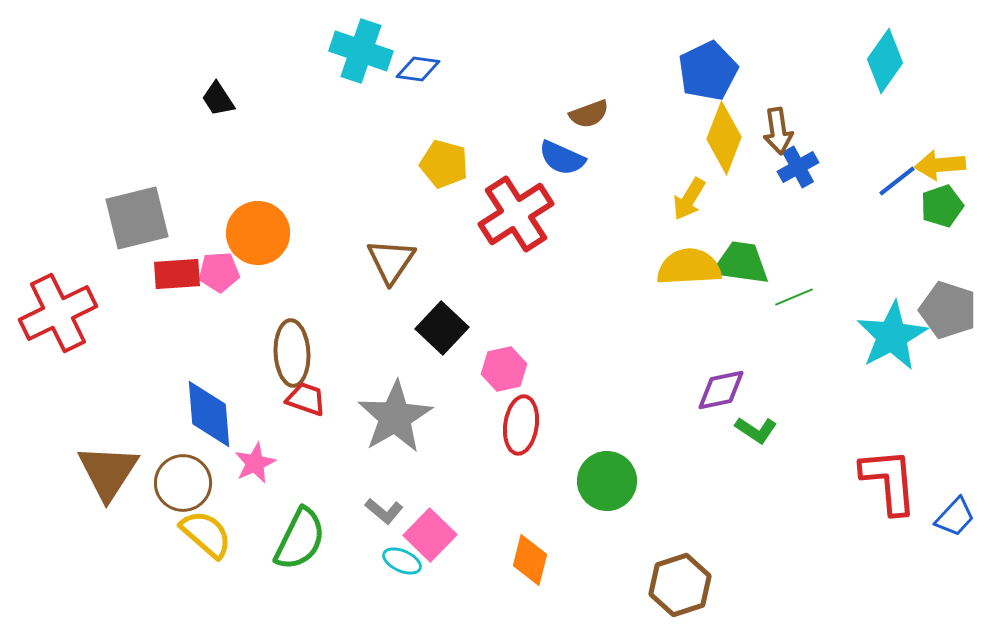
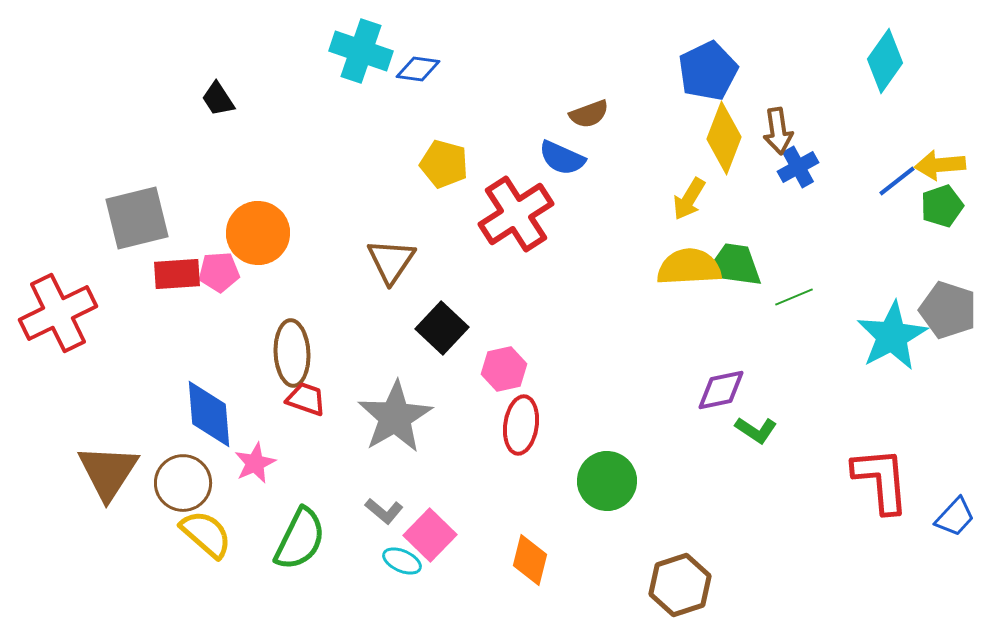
green trapezoid at (741, 263): moved 7 px left, 2 px down
red L-shape at (889, 481): moved 8 px left, 1 px up
